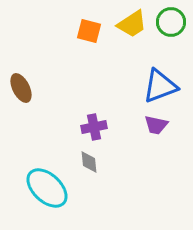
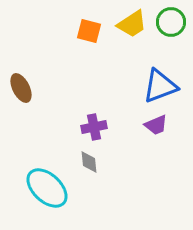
purple trapezoid: rotated 35 degrees counterclockwise
